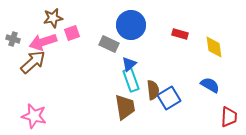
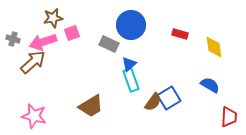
brown semicircle: moved 12 px down; rotated 42 degrees clockwise
brown trapezoid: moved 34 px left, 1 px up; rotated 68 degrees clockwise
